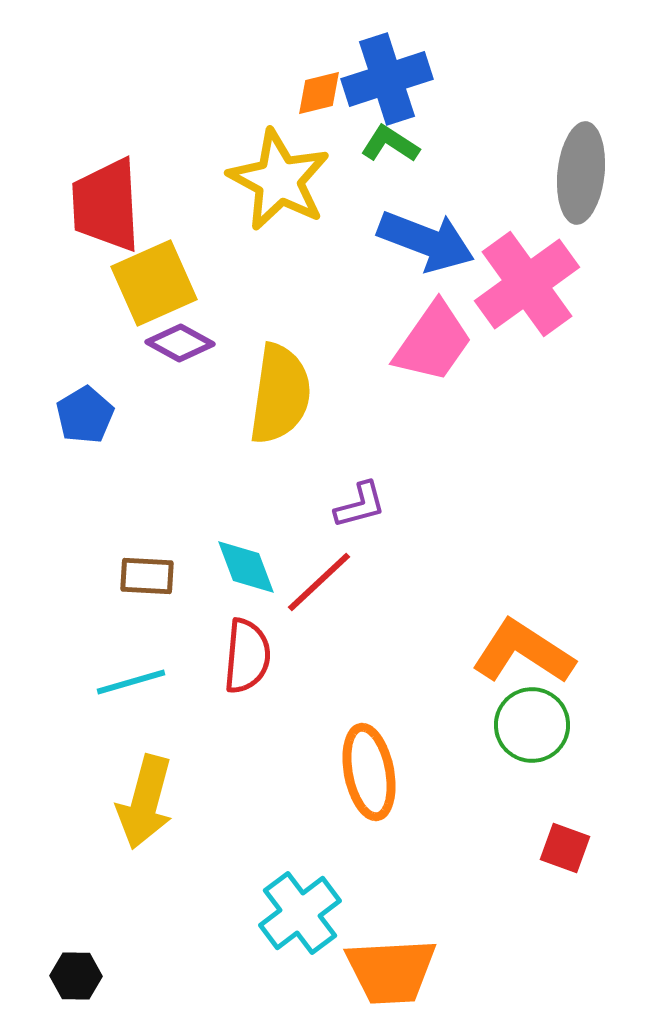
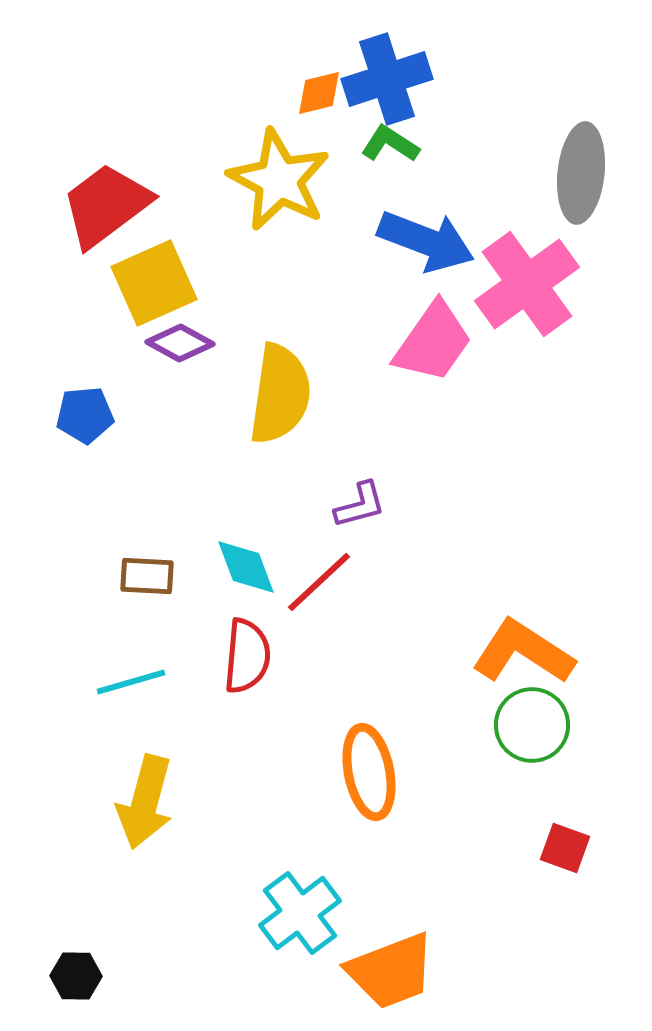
red trapezoid: rotated 56 degrees clockwise
blue pentagon: rotated 26 degrees clockwise
orange trapezoid: rotated 18 degrees counterclockwise
